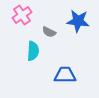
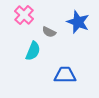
pink cross: moved 2 px right; rotated 12 degrees counterclockwise
blue star: moved 1 px down; rotated 15 degrees clockwise
cyan semicircle: rotated 18 degrees clockwise
